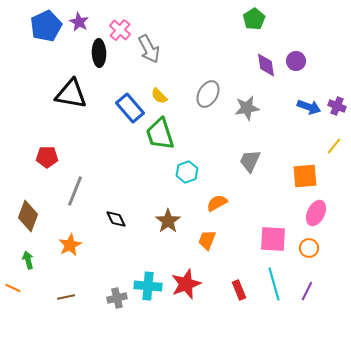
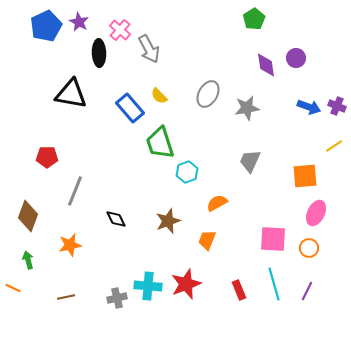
purple circle: moved 3 px up
green trapezoid: moved 9 px down
yellow line: rotated 18 degrees clockwise
brown star: rotated 15 degrees clockwise
orange star: rotated 15 degrees clockwise
